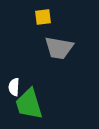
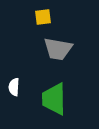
gray trapezoid: moved 1 px left, 1 px down
green trapezoid: moved 25 px right, 5 px up; rotated 16 degrees clockwise
